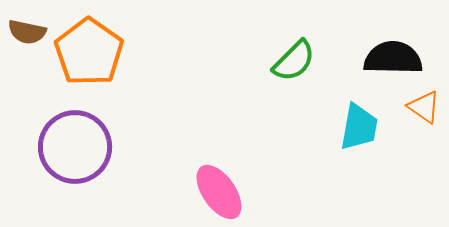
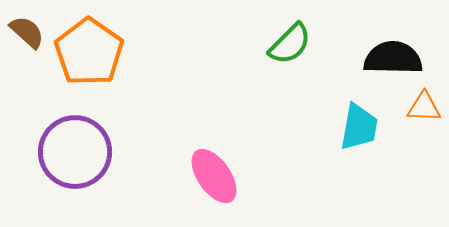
brown semicircle: rotated 150 degrees counterclockwise
green semicircle: moved 4 px left, 17 px up
orange triangle: rotated 33 degrees counterclockwise
purple circle: moved 5 px down
pink ellipse: moved 5 px left, 16 px up
